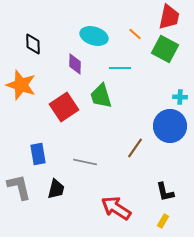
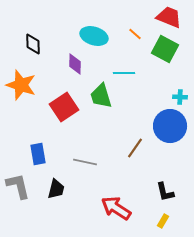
red trapezoid: rotated 80 degrees counterclockwise
cyan line: moved 4 px right, 5 px down
gray L-shape: moved 1 px left, 1 px up
